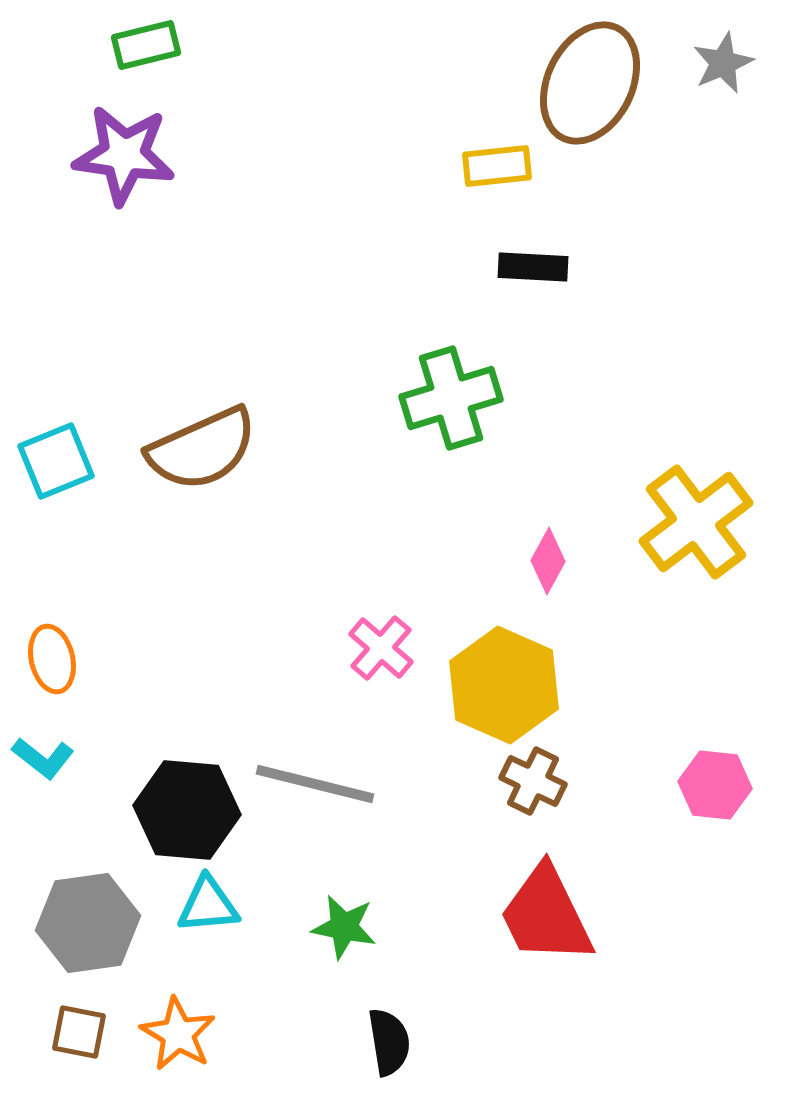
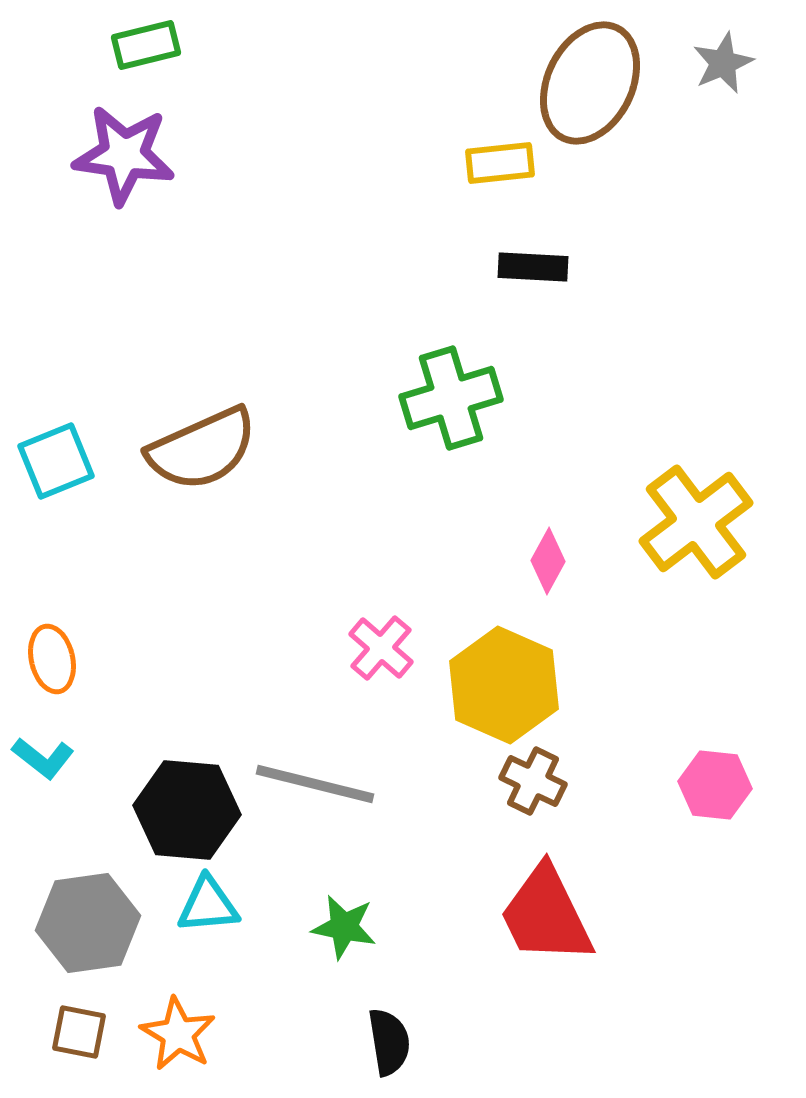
yellow rectangle: moved 3 px right, 3 px up
